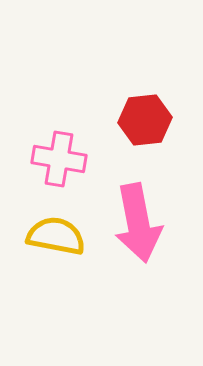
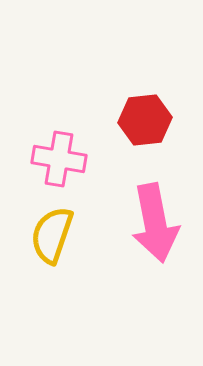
pink arrow: moved 17 px right
yellow semicircle: moved 4 px left, 1 px up; rotated 82 degrees counterclockwise
